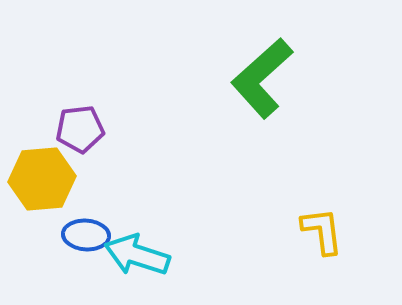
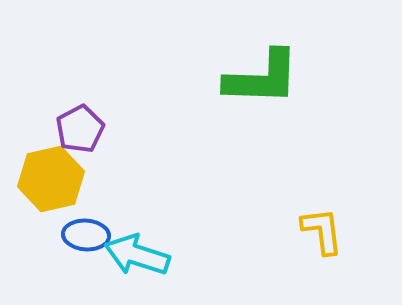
green L-shape: rotated 136 degrees counterclockwise
purple pentagon: rotated 21 degrees counterclockwise
yellow hexagon: moved 9 px right; rotated 8 degrees counterclockwise
